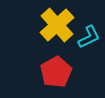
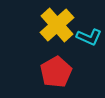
cyan L-shape: rotated 50 degrees clockwise
